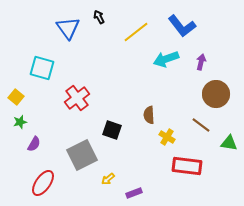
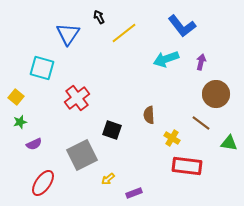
blue triangle: moved 6 px down; rotated 10 degrees clockwise
yellow line: moved 12 px left, 1 px down
brown line: moved 2 px up
yellow cross: moved 5 px right, 1 px down
purple semicircle: rotated 35 degrees clockwise
